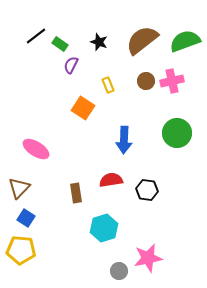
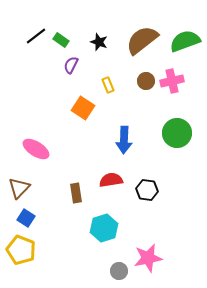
green rectangle: moved 1 px right, 4 px up
yellow pentagon: rotated 16 degrees clockwise
